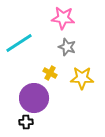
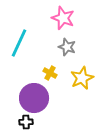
pink star: rotated 15 degrees clockwise
cyan line: rotated 32 degrees counterclockwise
yellow star: rotated 25 degrees counterclockwise
